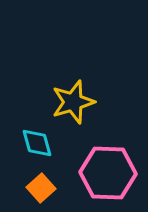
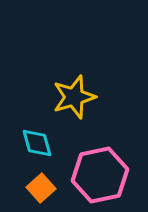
yellow star: moved 1 px right, 5 px up
pink hexagon: moved 8 px left, 2 px down; rotated 14 degrees counterclockwise
